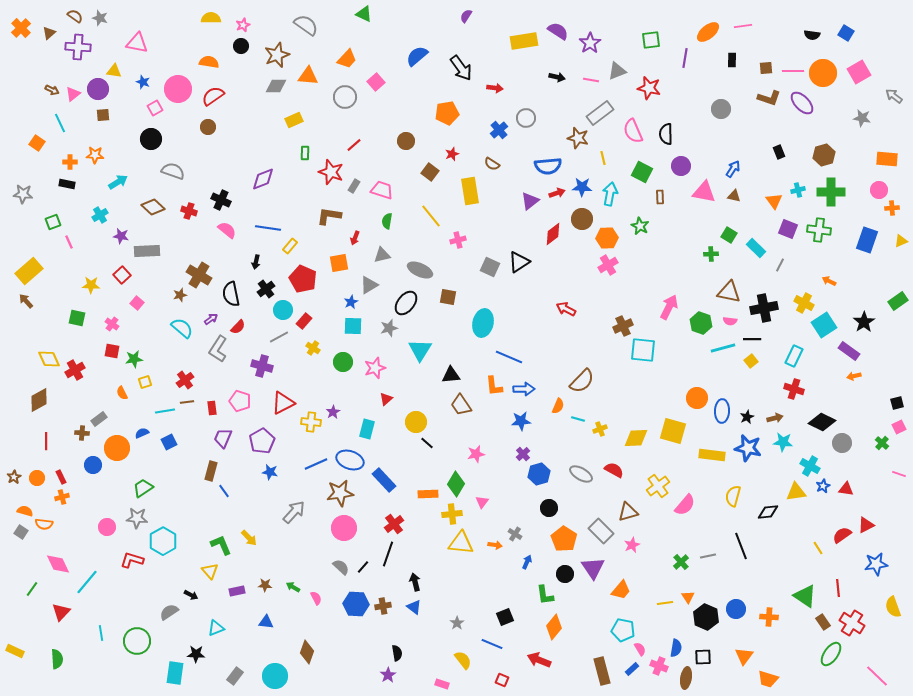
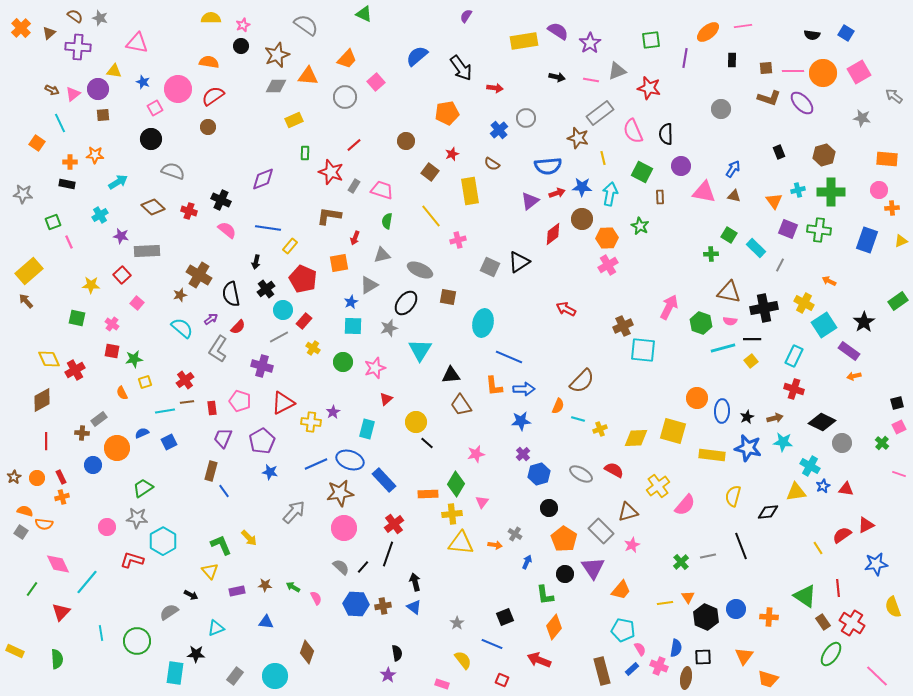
brown diamond at (39, 400): moved 3 px right
